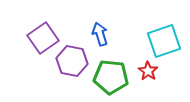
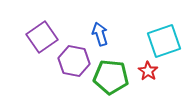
purple square: moved 1 px left, 1 px up
purple hexagon: moved 2 px right
